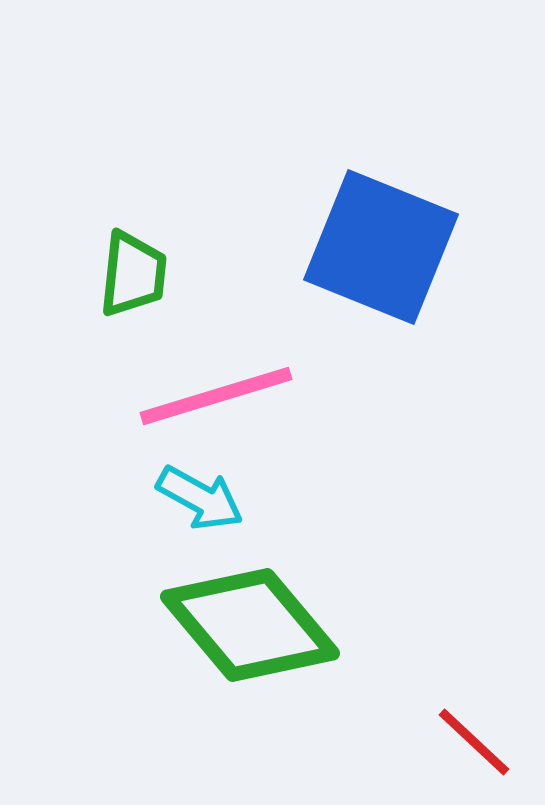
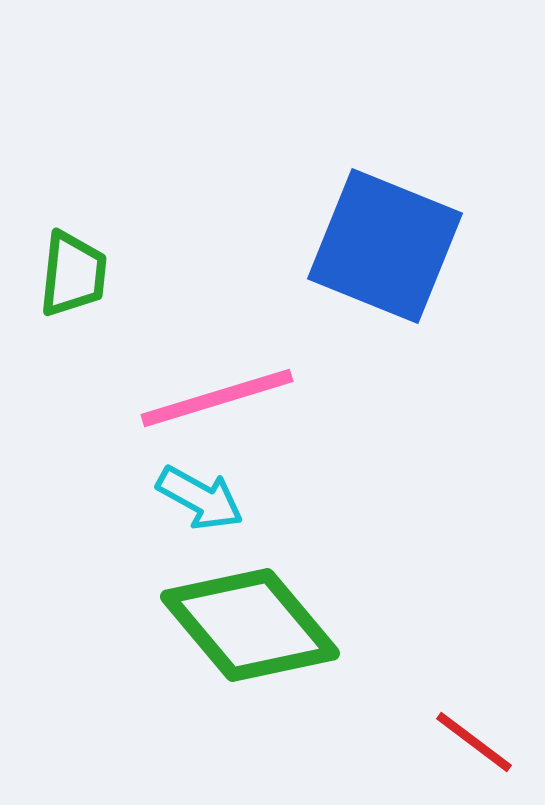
blue square: moved 4 px right, 1 px up
green trapezoid: moved 60 px left
pink line: moved 1 px right, 2 px down
red line: rotated 6 degrees counterclockwise
